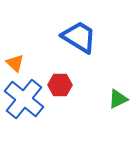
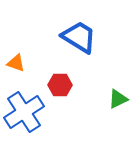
orange triangle: moved 1 px right; rotated 24 degrees counterclockwise
blue cross: moved 13 px down; rotated 18 degrees clockwise
